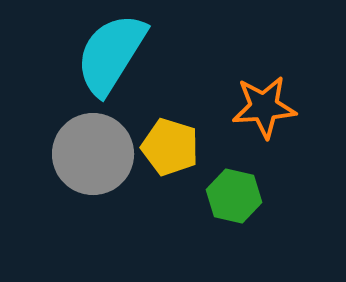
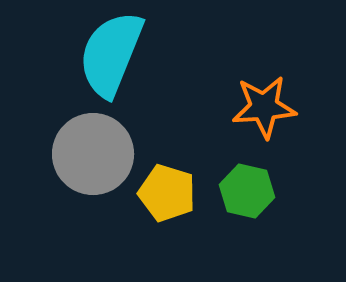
cyan semicircle: rotated 10 degrees counterclockwise
yellow pentagon: moved 3 px left, 46 px down
green hexagon: moved 13 px right, 5 px up
